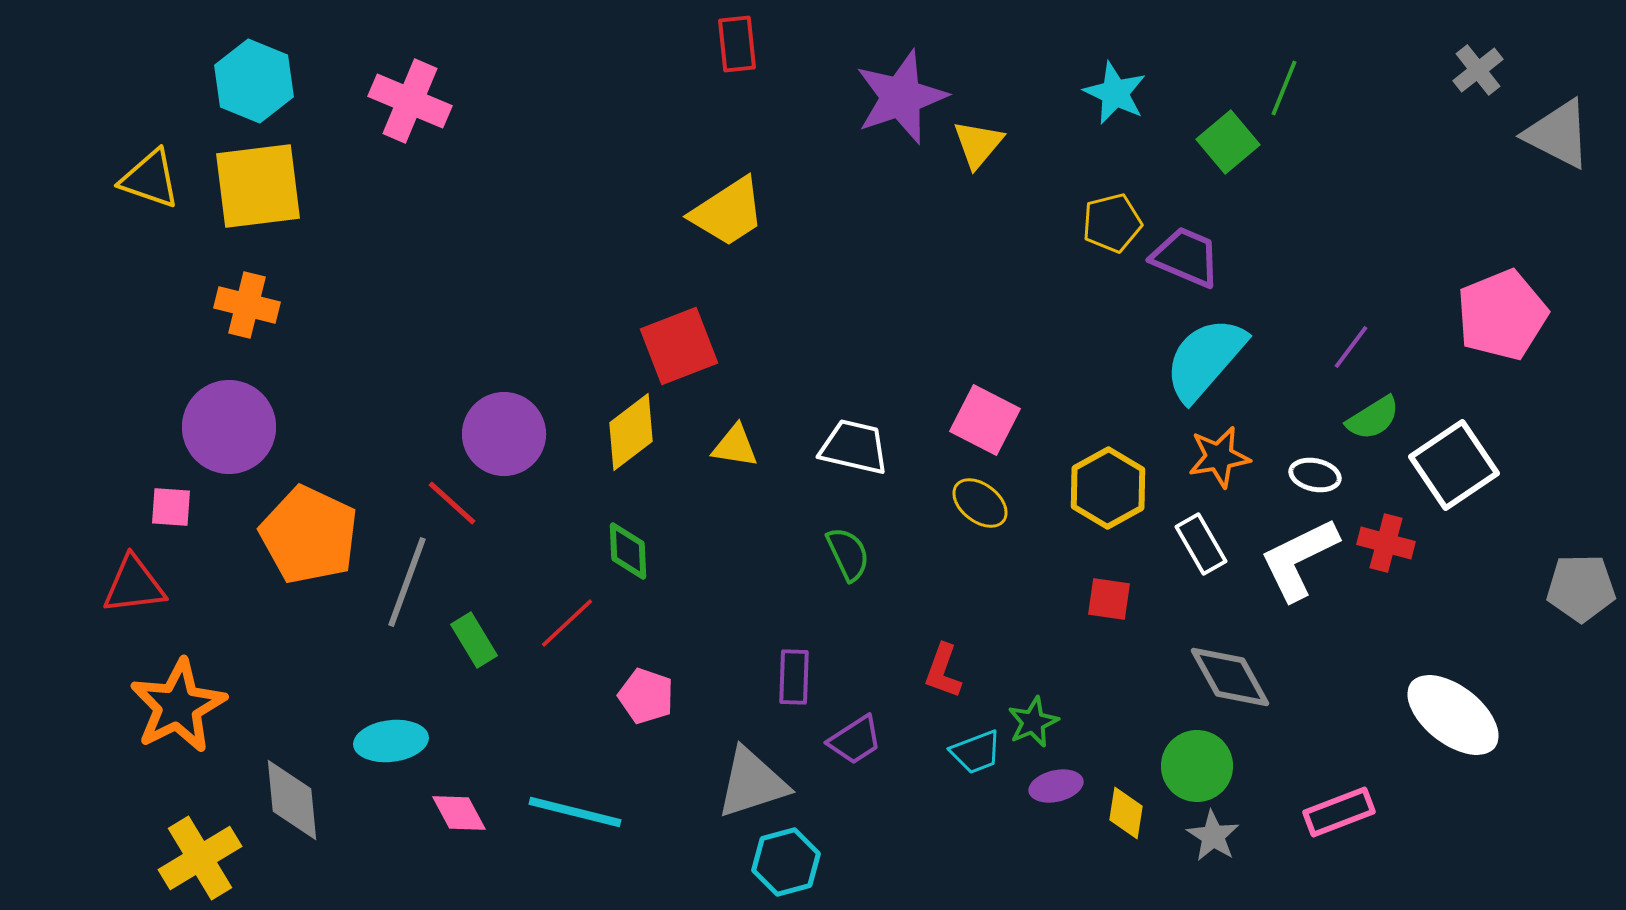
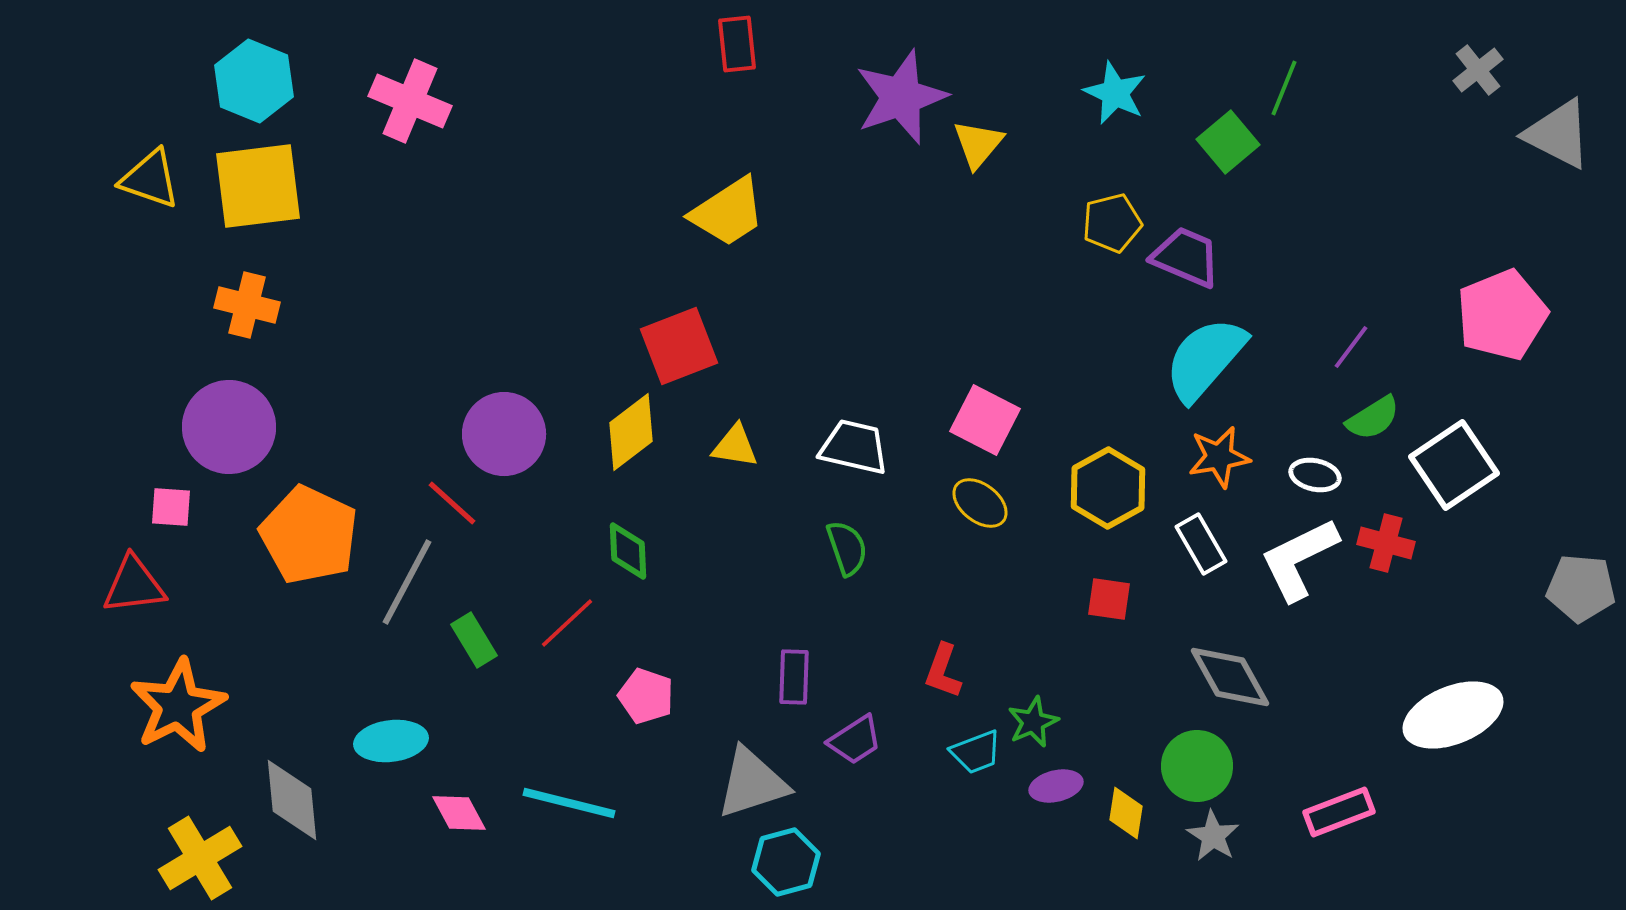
green semicircle at (848, 554): moved 1 px left, 6 px up; rotated 6 degrees clockwise
gray line at (407, 582): rotated 8 degrees clockwise
gray pentagon at (1581, 588): rotated 6 degrees clockwise
white ellipse at (1453, 715): rotated 60 degrees counterclockwise
cyan line at (575, 812): moved 6 px left, 9 px up
